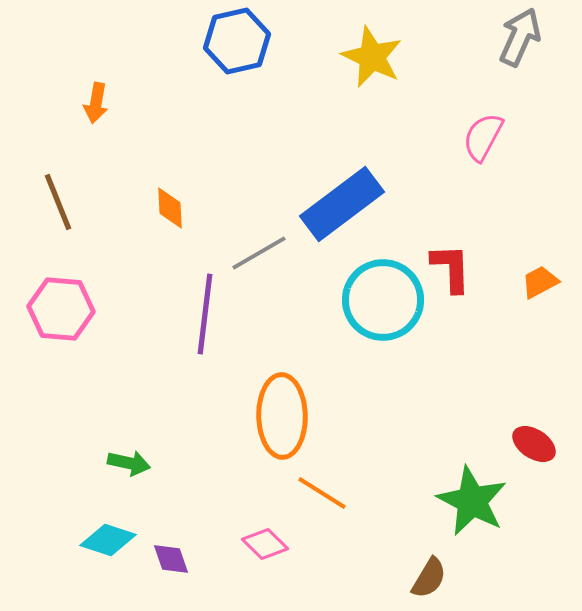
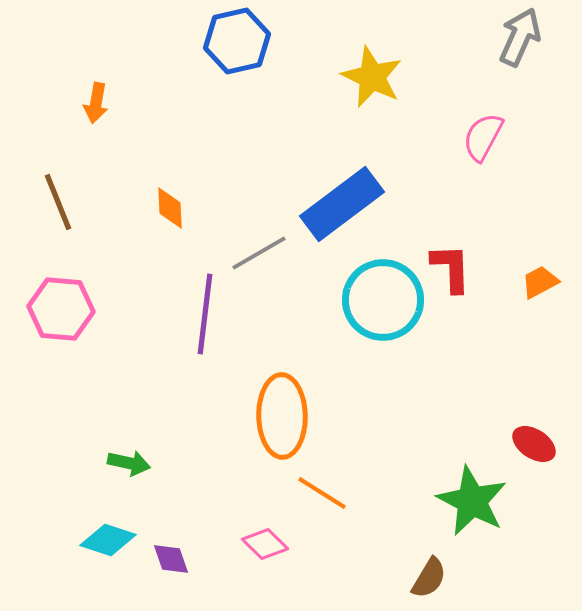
yellow star: moved 20 px down
